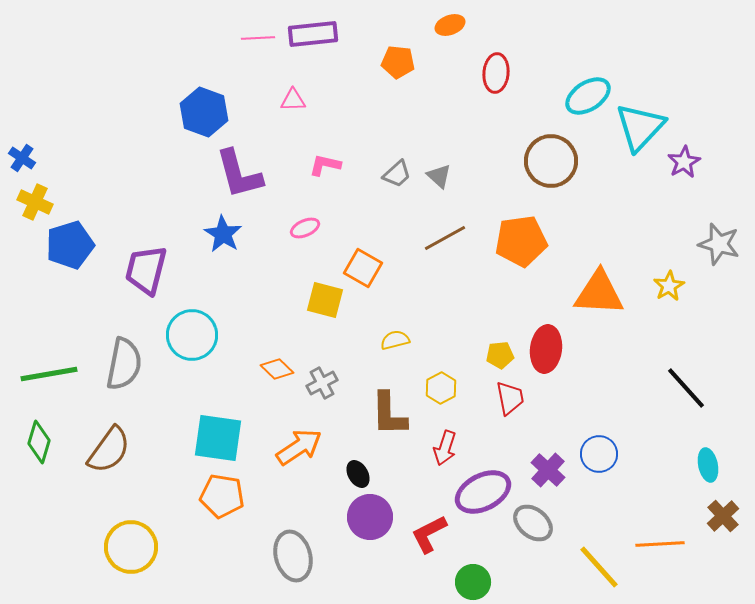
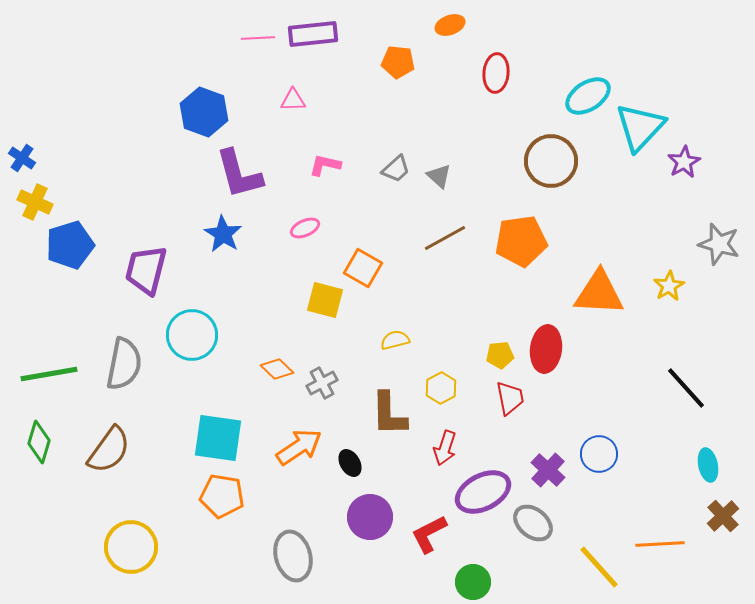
gray trapezoid at (397, 174): moved 1 px left, 5 px up
black ellipse at (358, 474): moved 8 px left, 11 px up
